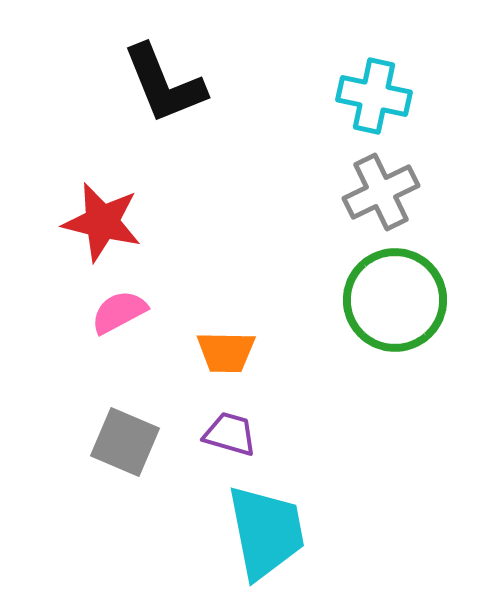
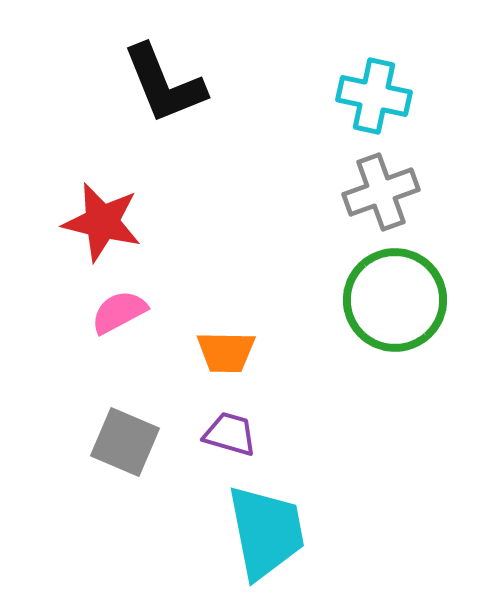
gray cross: rotated 6 degrees clockwise
